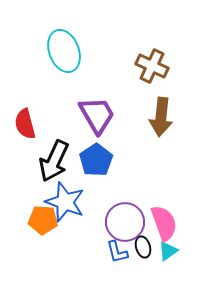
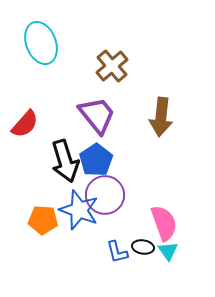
cyan ellipse: moved 23 px left, 8 px up
brown cross: moved 40 px left; rotated 24 degrees clockwise
purple trapezoid: rotated 9 degrees counterclockwise
red semicircle: rotated 124 degrees counterclockwise
black arrow: moved 11 px right; rotated 42 degrees counterclockwise
blue star: moved 14 px right, 8 px down
purple circle: moved 20 px left, 27 px up
black ellipse: rotated 65 degrees counterclockwise
cyan triangle: rotated 30 degrees counterclockwise
